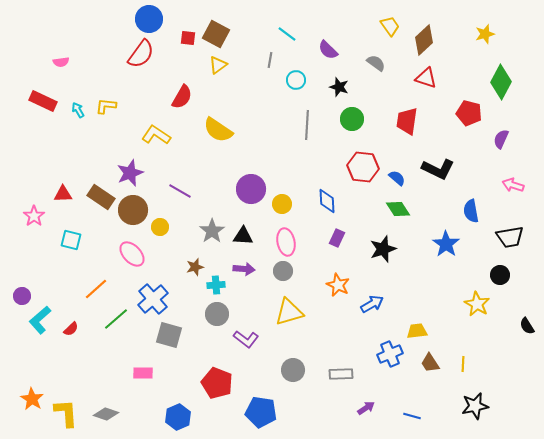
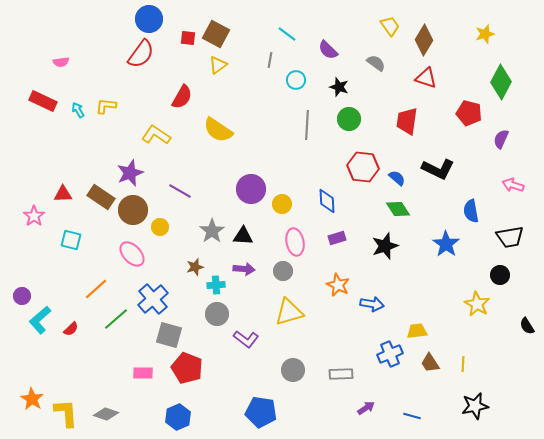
brown diamond at (424, 40): rotated 16 degrees counterclockwise
green circle at (352, 119): moved 3 px left
purple rectangle at (337, 238): rotated 48 degrees clockwise
pink ellipse at (286, 242): moved 9 px right
black star at (383, 249): moved 2 px right, 3 px up
blue arrow at (372, 304): rotated 40 degrees clockwise
red pentagon at (217, 383): moved 30 px left, 15 px up
